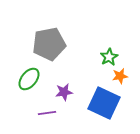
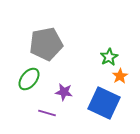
gray pentagon: moved 3 px left
orange star: rotated 21 degrees counterclockwise
purple star: rotated 18 degrees clockwise
purple line: rotated 24 degrees clockwise
